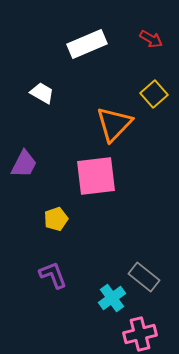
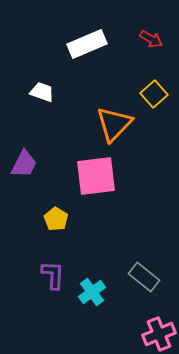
white trapezoid: moved 1 px up; rotated 10 degrees counterclockwise
yellow pentagon: rotated 20 degrees counterclockwise
purple L-shape: rotated 24 degrees clockwise
cyan cross: moved 20 px left, 6 px up
pink cross: moved 19 px right; rotated 8 degrees counterclockwise
